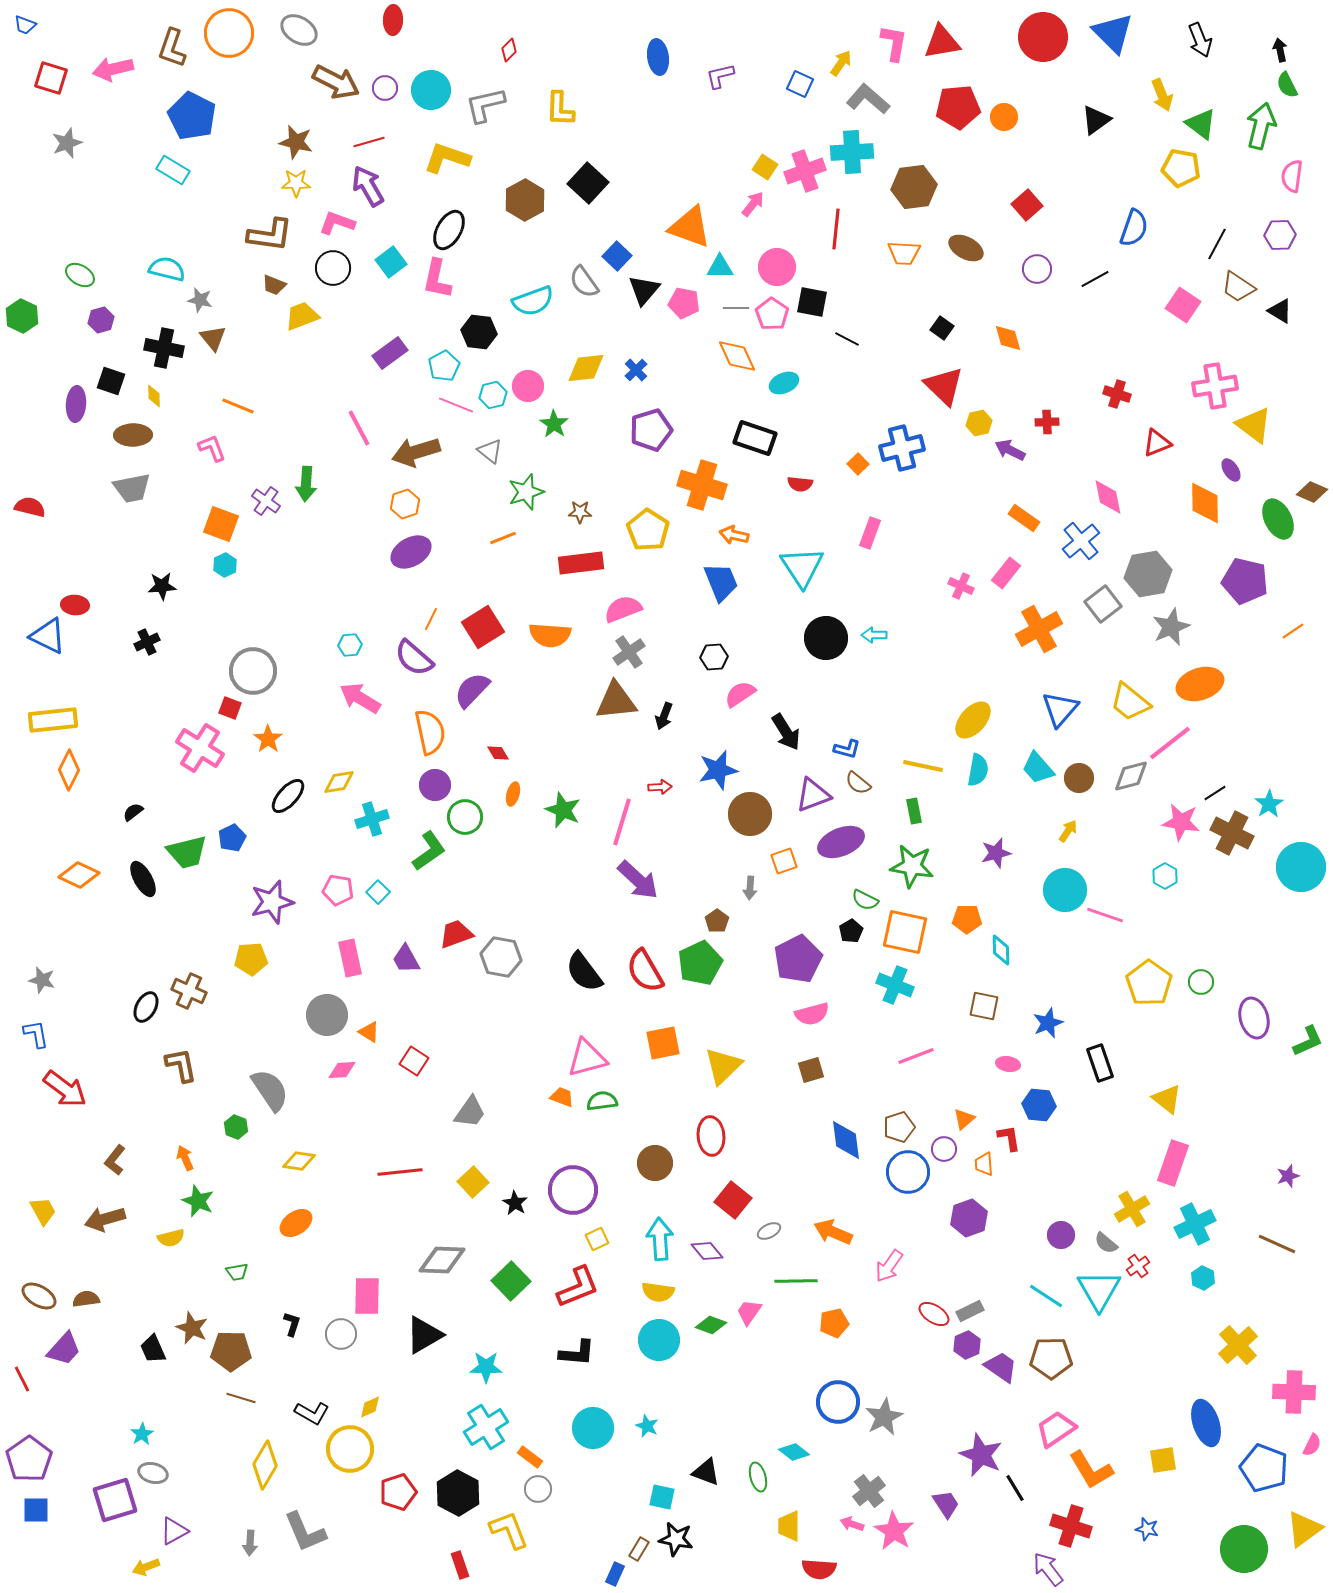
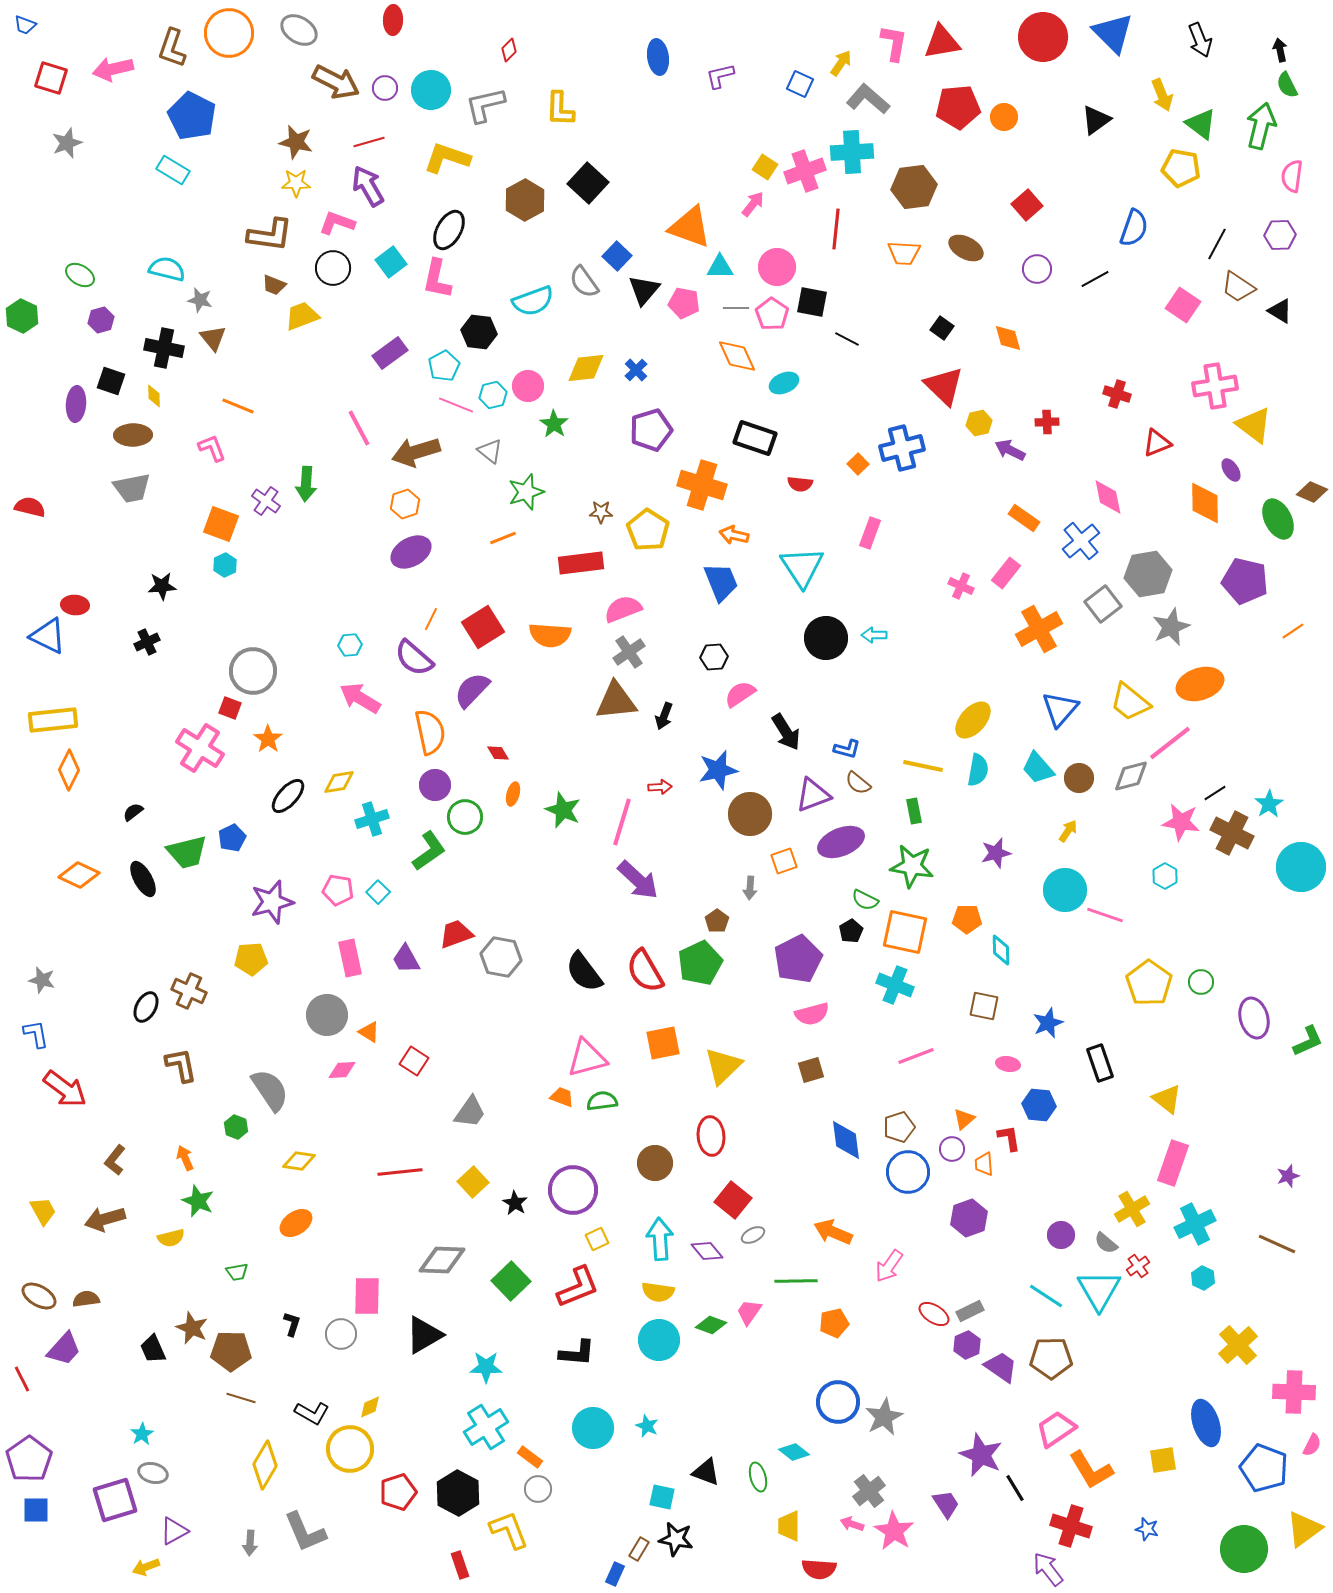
brown star at (580, 512): moved 21 px right
purple circle at (944, 1149): moved 8 px right
gray ellipse at (769, 1231): moved 16 px left, 4 px down
